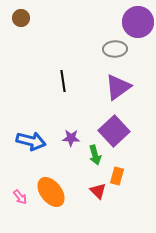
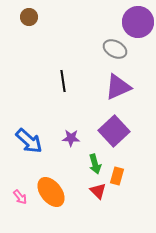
brown circle: moved 8 px right, 1 px up
gray ellipse: rotated 30 degrees clockwise
purple triangle: rotated 12 degrees clockwise
blue arrow: moved 2 px left; rotated 28 degrees clockwise
green arrow: moved 9 px down
